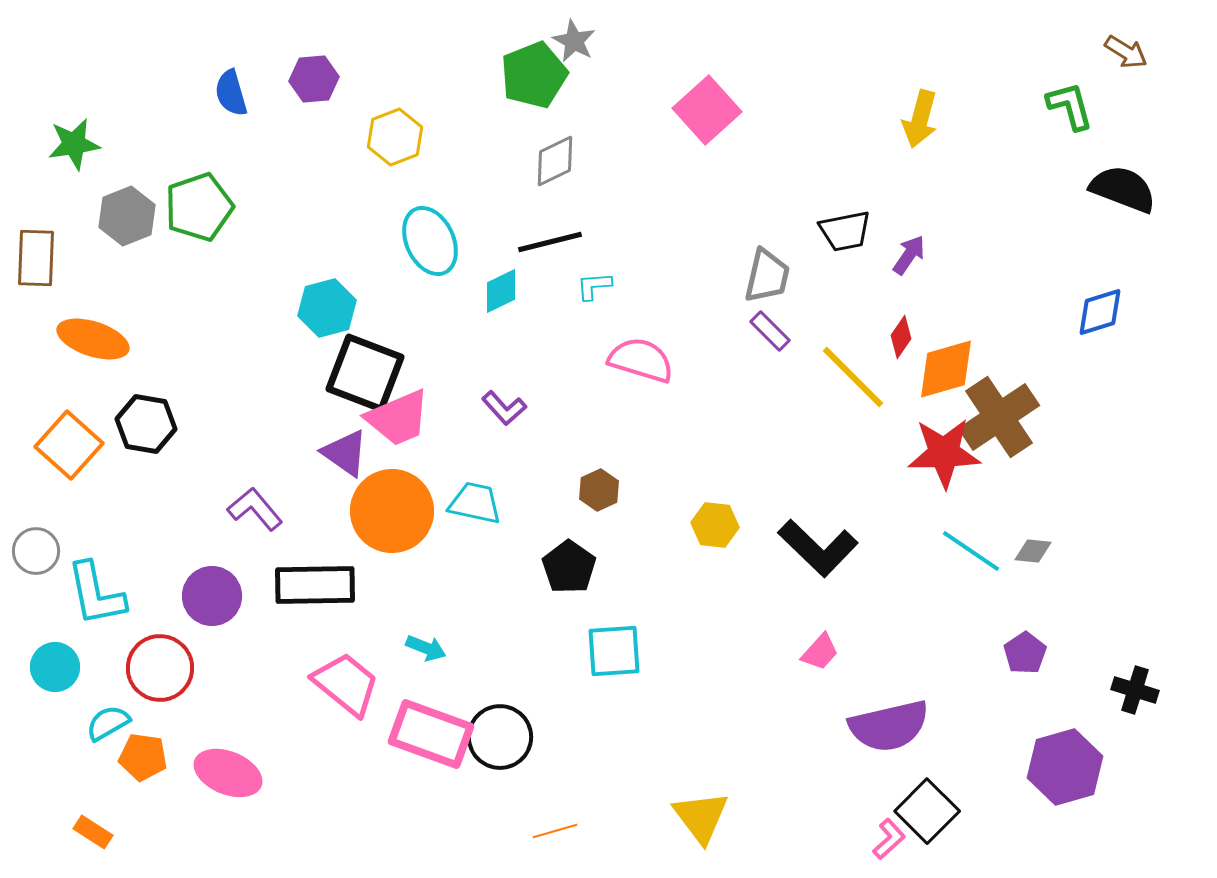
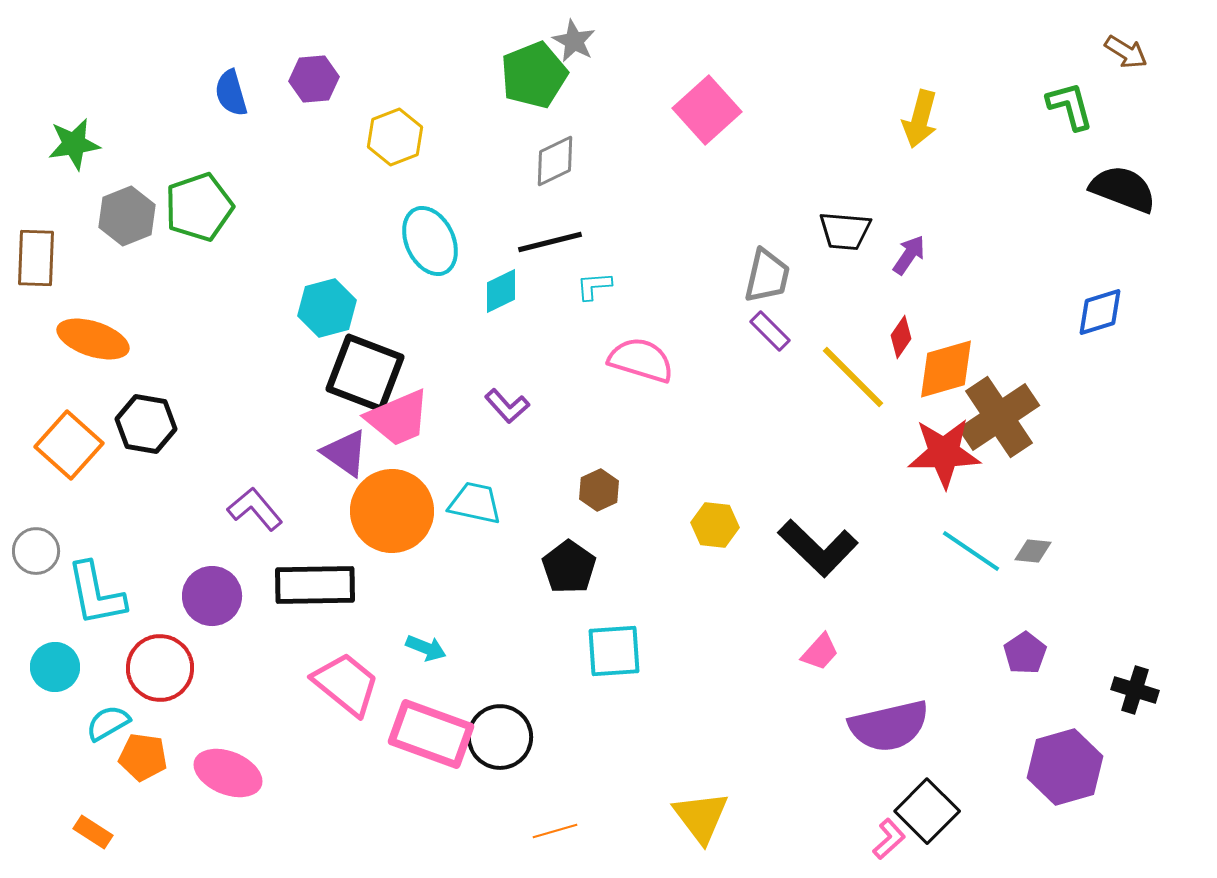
black trapezoid at (845, 231): rotated 16 degrees clockwise
purple L-shape at (504, 408): moved 3 px right, 2 px up
